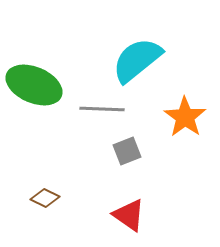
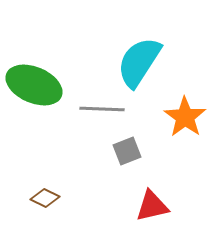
cyan semicircle: moved 2 px right, 2 px down; rotated 18 degrees counterclockwise
red triangle: moved 23 px right, 9 px up; rotated 48 degrees counterclockwise
